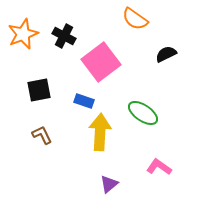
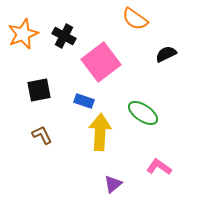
purple triangle: moved 4 px right
